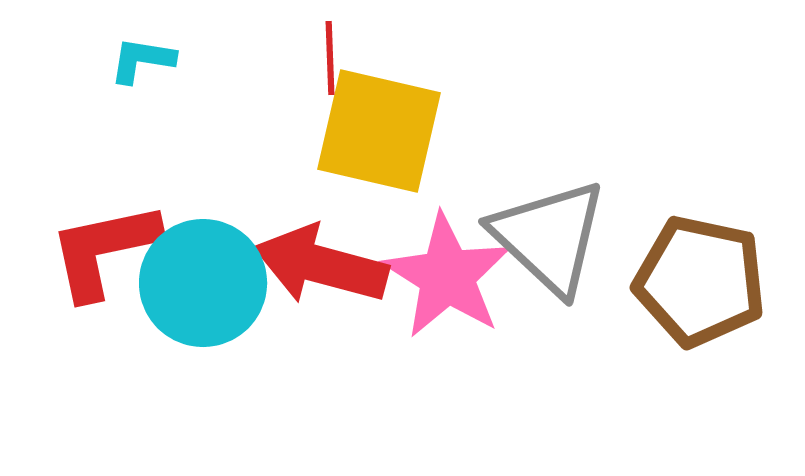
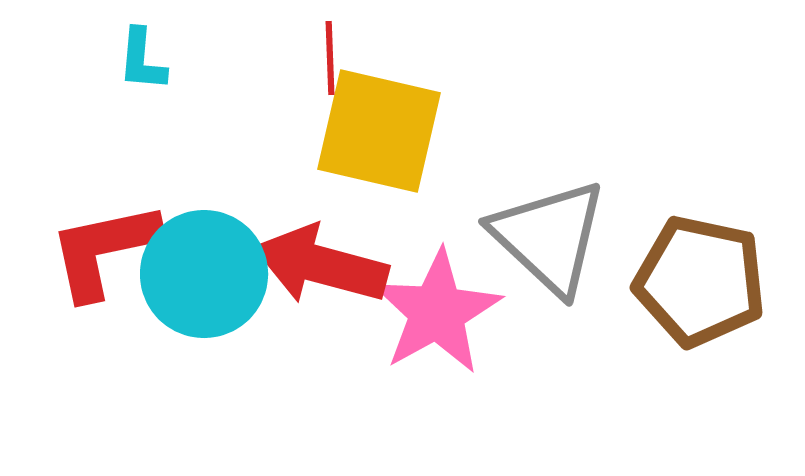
cyan L-shape: rotated 94 degrees counterclockwise
pink star: moved 10 px left, 36 px down; rotated 11 degrees clockwise
cyan circle: moved 1 px right, 9 px up
